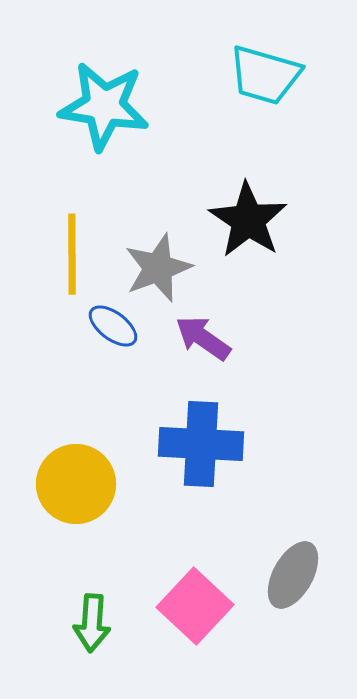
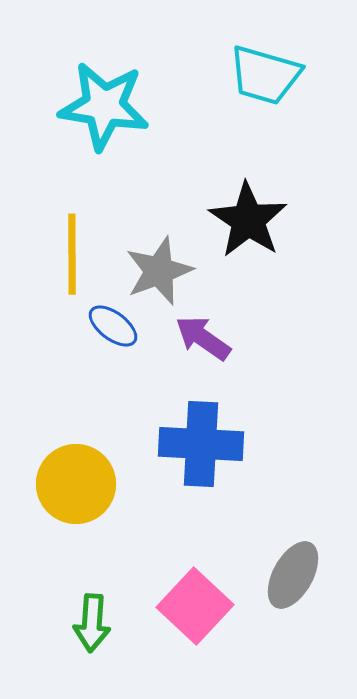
gray star: moved 1 px right, 3 px down
